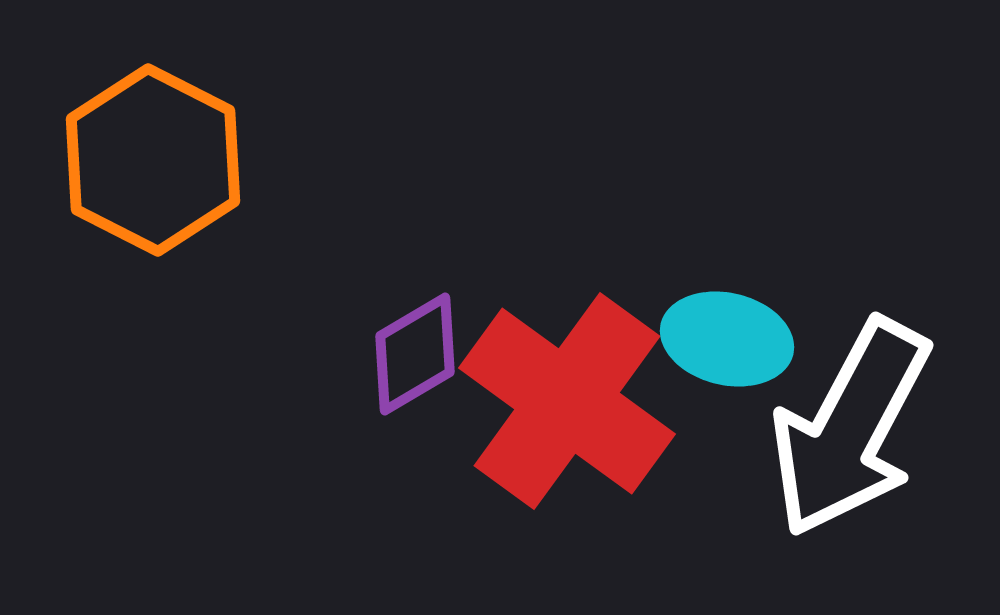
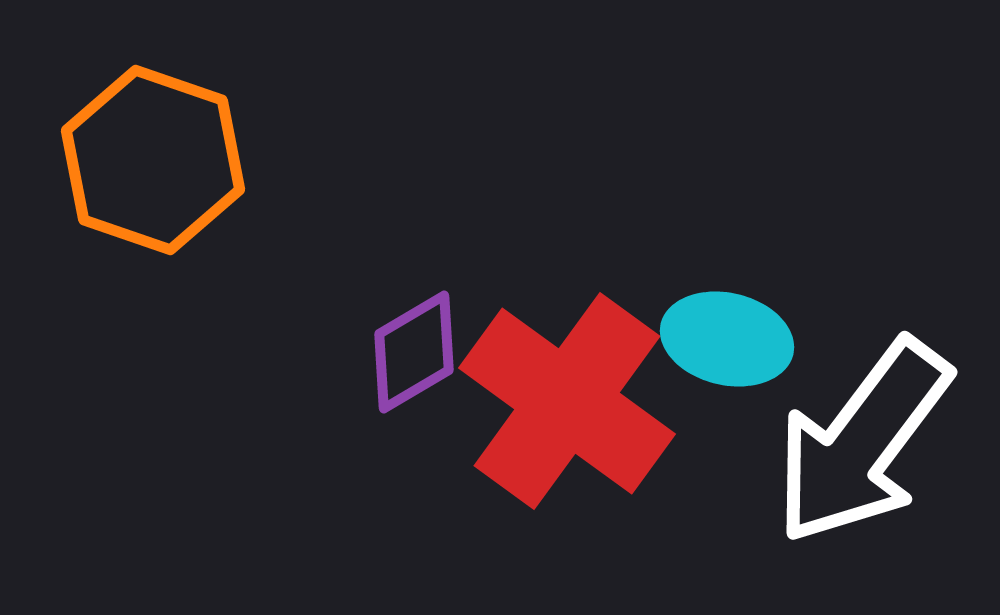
orange hexagon: rotated 8 degrees counterclockwise
purple diamond: moved 1 px left, 2 px up
white arrow: moved 12 px right, 14 px down; rotated 9 degrees clockwise
